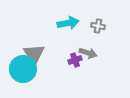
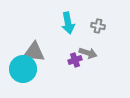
cyan arrow: rotated 90 degrees clockwise
gray triangle: moved 2 px up; rotated 50 degrees counterclockwise
